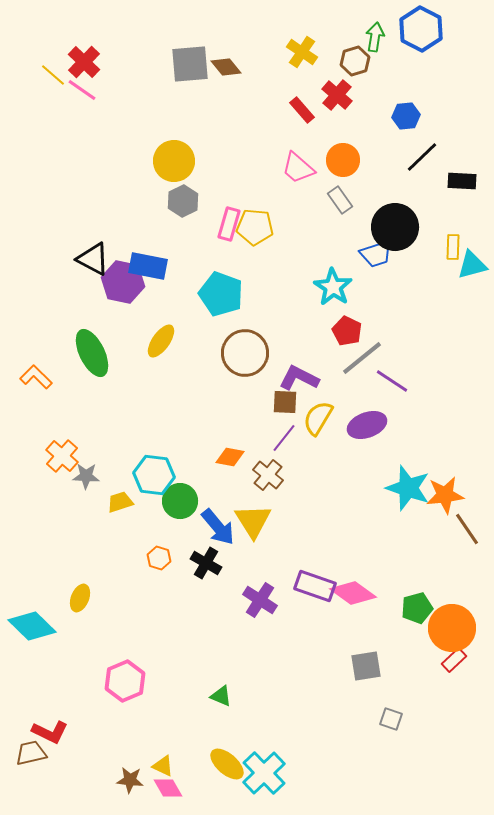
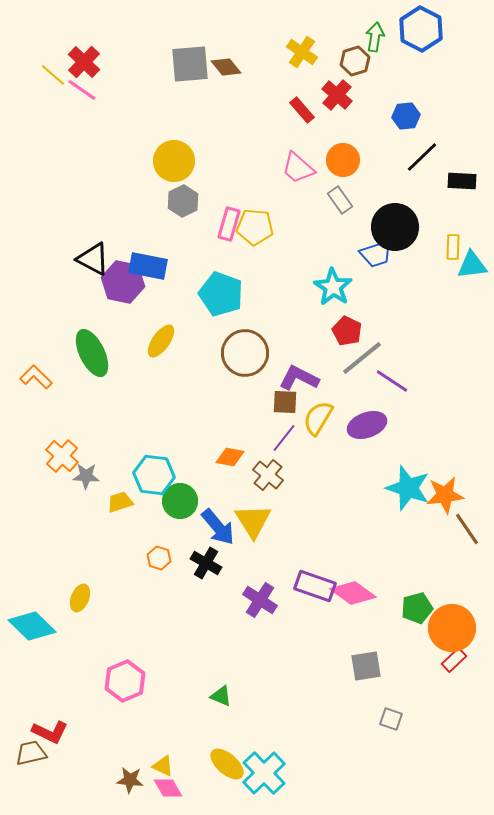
cyan triangle at (472, 265): rotated 8 degrees clockwise
